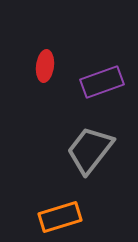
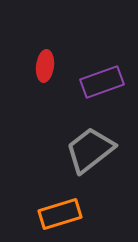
gray trapezoid: rotated 14 degrees clockwise
orange rectangle: moved 3 px up
